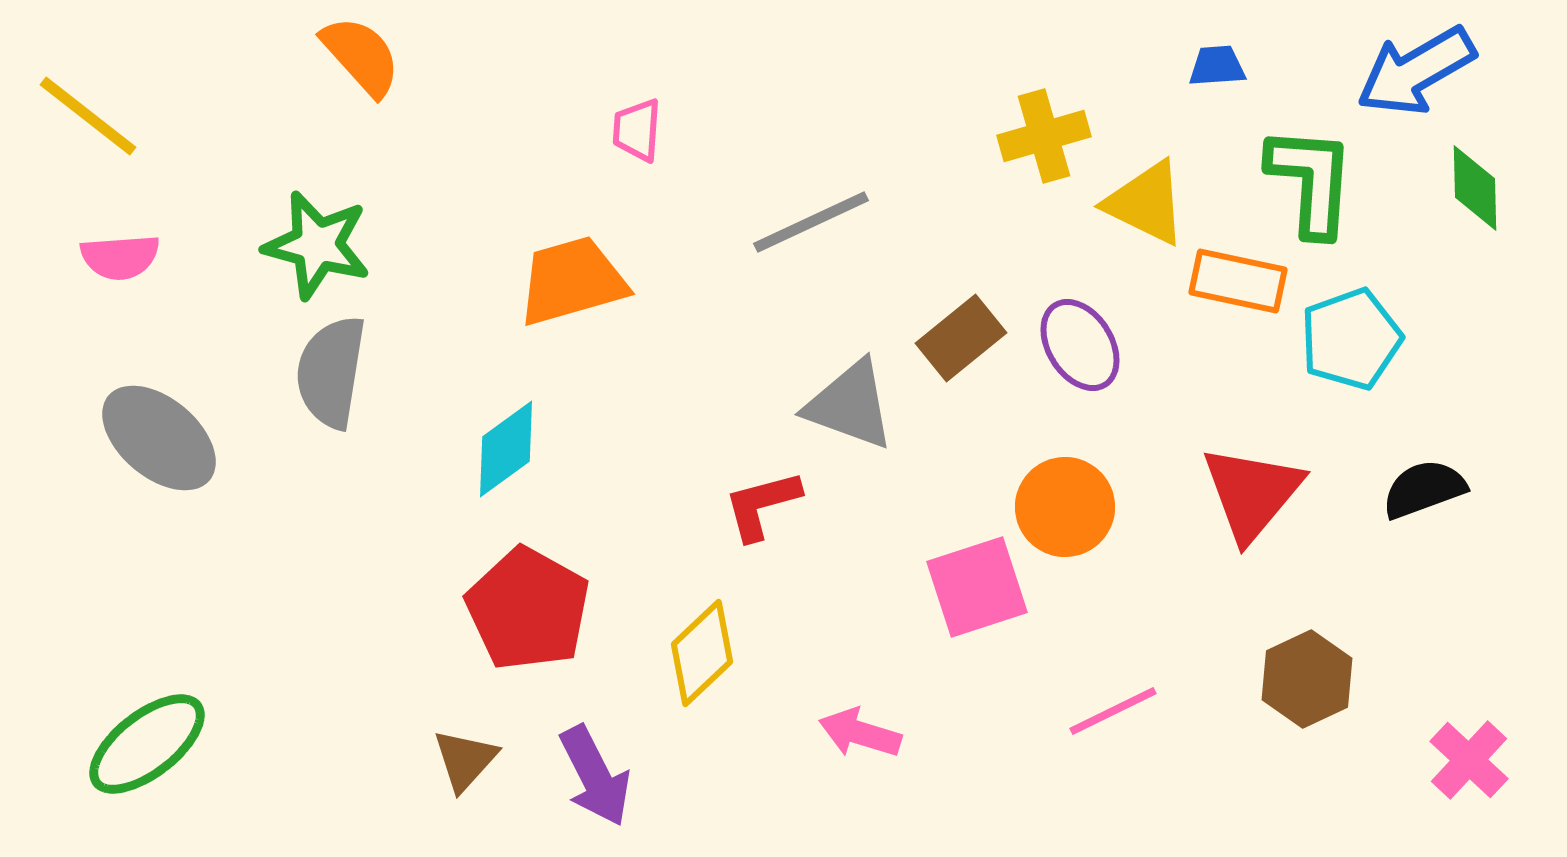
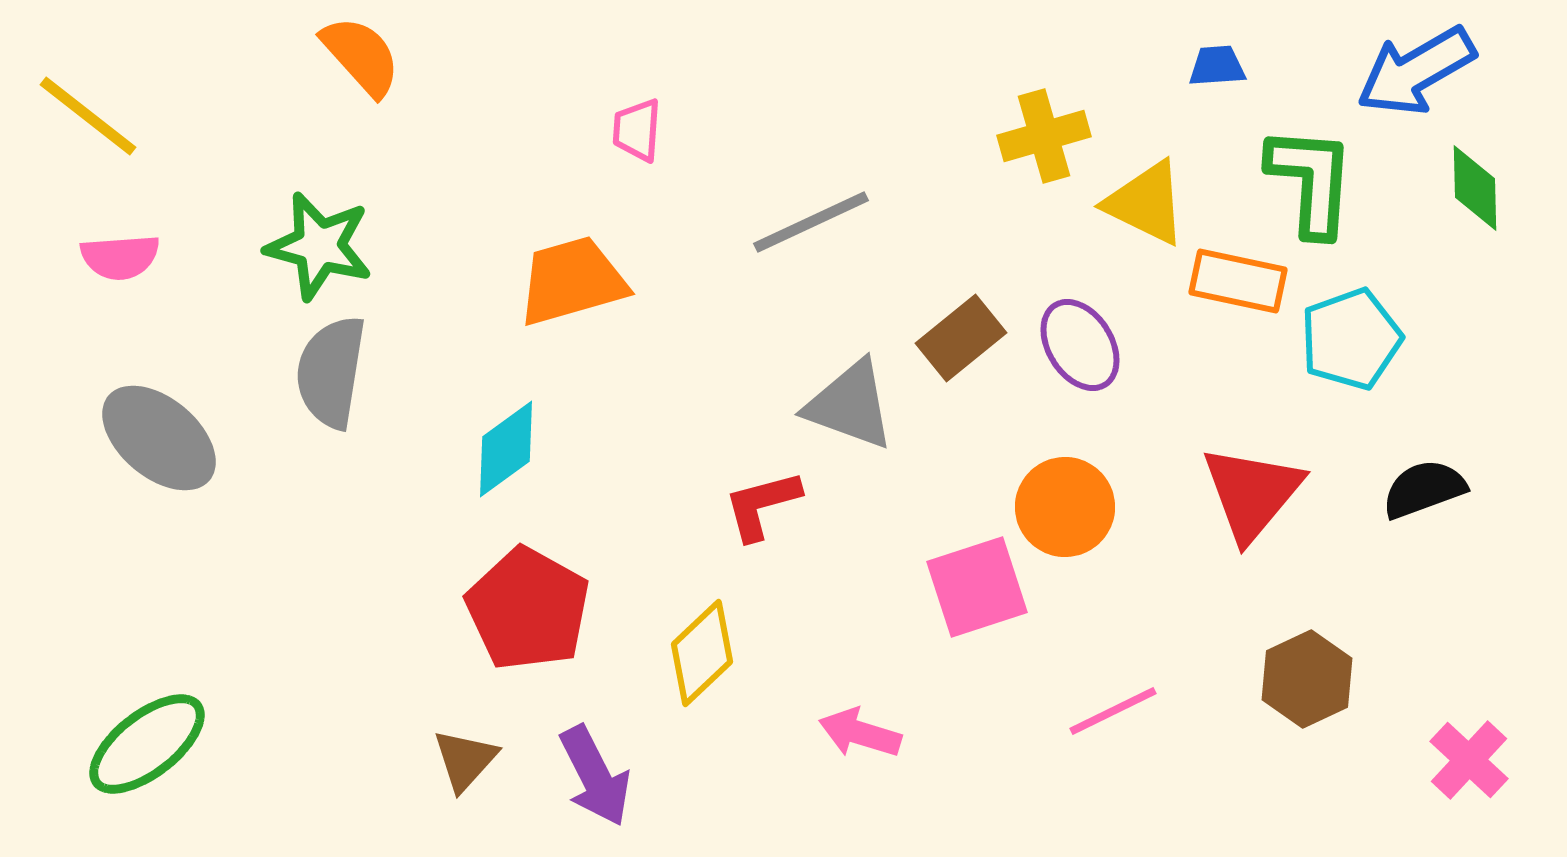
green star: moved 2 px right, 1 px down
